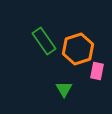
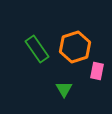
green rectangle: moved 7 px left, 8 px down
orange hexagon: moved 3 px left, 2 px up
